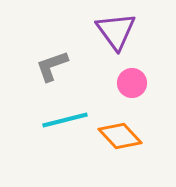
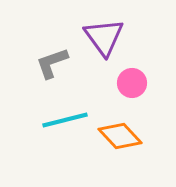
purple triangle: moved 12 px left, 6 px down
gray L-shape: moved 3 px up
